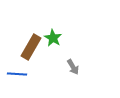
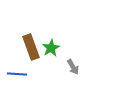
green star: moved 2 px left, 10 px down; rotated 12 degrees clockwise
brown rectangle: rotated 50 degrees counterclockwise
